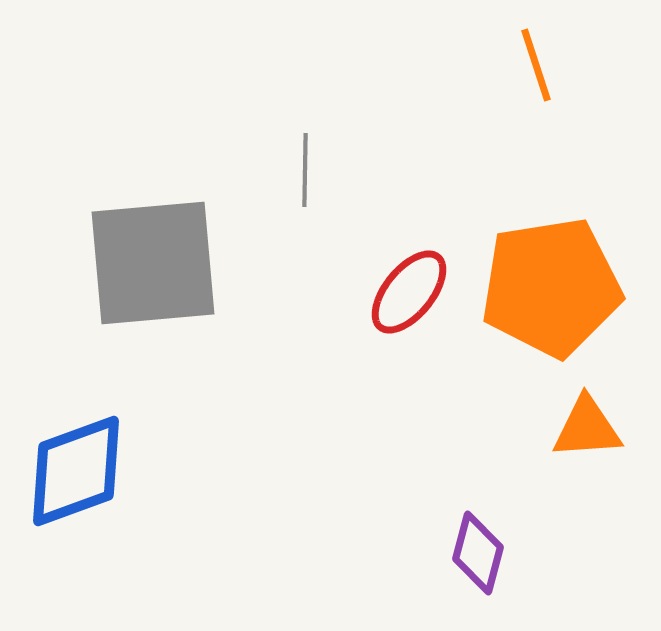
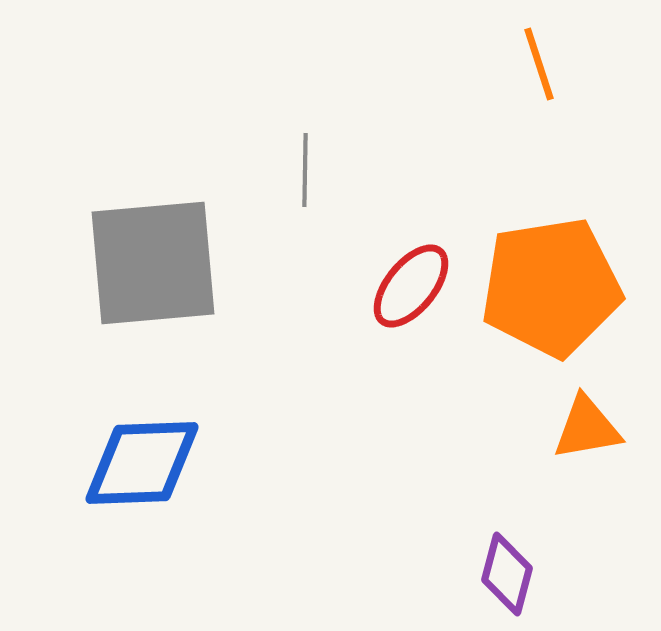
orange line: moved 3 px right, 1 px up
red ellipse: moved 2 px right, 6 px up
orange triangle: rotated 6 degrees counterclockwise
blue diamond: moved 66 px right, 8 px up; rotated 18 degrees clockwise
purple diamond: moved 29 px right, 21 px down
